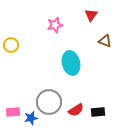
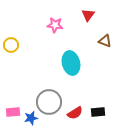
red triangle: moved 3 px left
pink star: rotated 21 degrees clockwise
red semicircle: moved 1 px left, 3 px down
